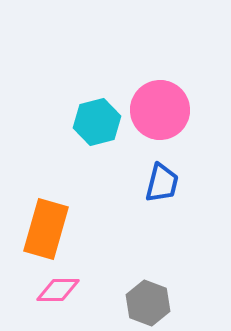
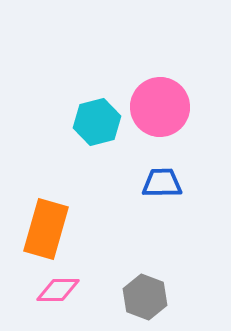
pink circle: moved 3 px up
blue trapezoid: rotated 105 degrees counterclockwise
gray hexagon: moved 3 px left, 6 px up
